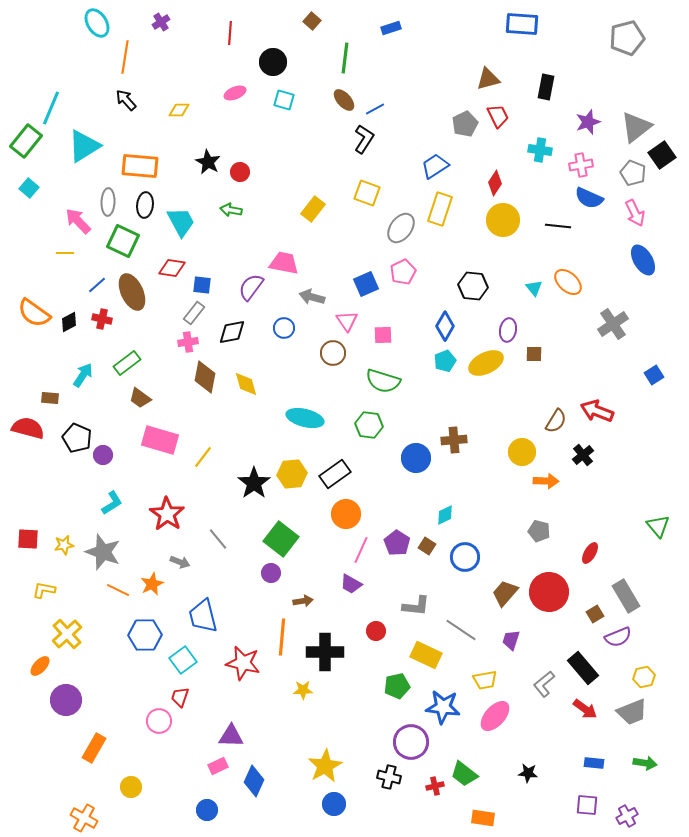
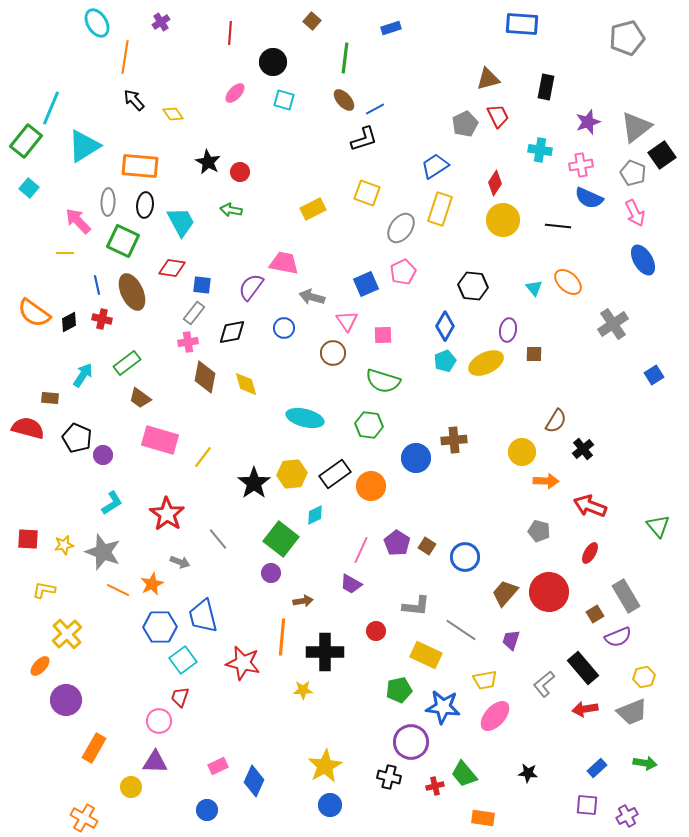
pink ellipse at (235, 93): rotated 25 degrees counterclockwise
black arrow at (126, 100): moved 8 px right
yellow diamond at (179, 110): moved 6 px left, 4 px down; rotated 55 degrees clockwise
black L-shape at (364, 139): rotated 40 degrees clockwise
yellow rectangle at (313, 209): rotated 25 degrees clockwise
blue line at (97, 285): rotated 60 degrees counterclockwise
red arrow at (597, 411): moved 7 px left, 95 px down
black cross at (583, 455): moved 6 px up
orange circle at (346, 514): moved 25 px right, 28 px up
cyan diamond at (445, 515): moved 130 px left
blue hexagon at (145, 635): moved 15 px right, 8 px up
green pentagon at (397, 686): moved 2 px right, 4 px down
red arrow at (585, 709): rotated 135 degrees clockwise
purple triangle at (231, 736): moved 76 px left, 26 px down
blue rectangle at (594, 763): moved 3 px right, 5 px down; rotated 48 degrees counterclockwise
green trapezoid at (464, 774): rotated 12 degrees clockwise
blue circle at (334, 804): moved 4 px left, 1 px down
